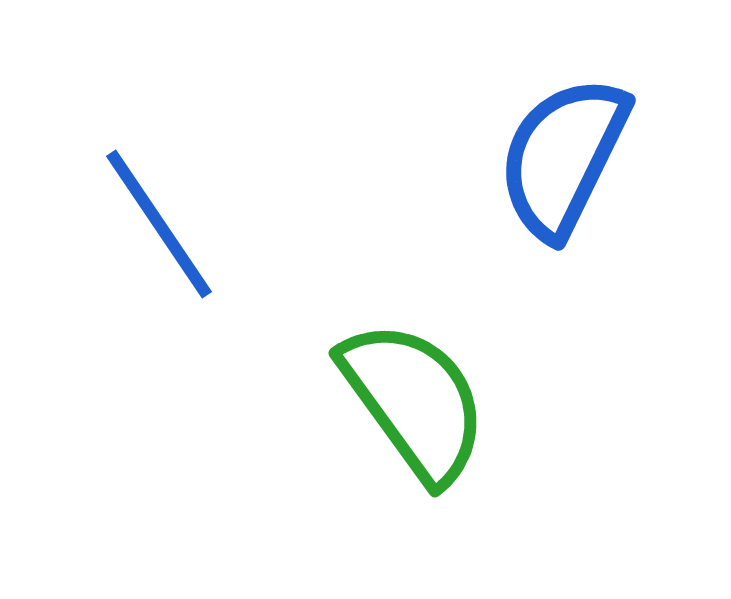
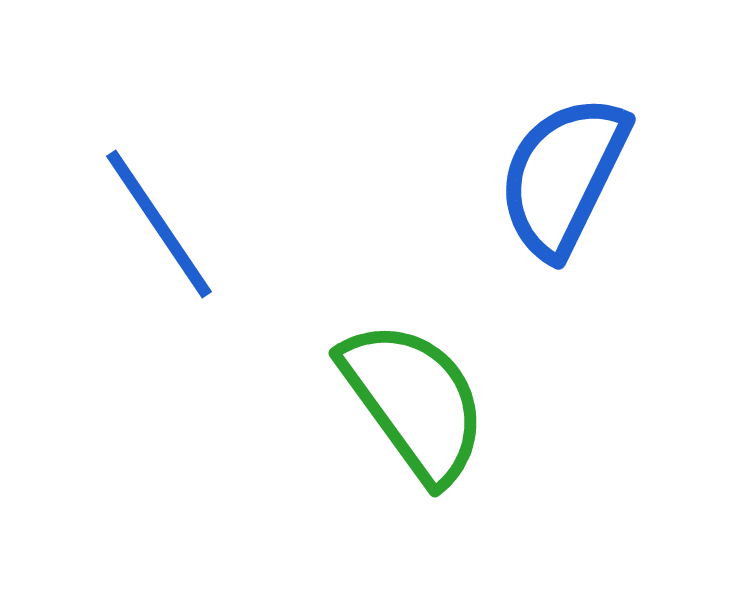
blue semicircle: moved 19 px down
